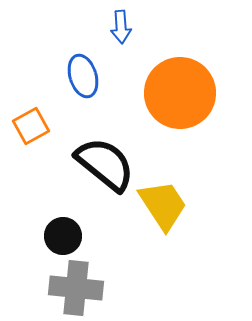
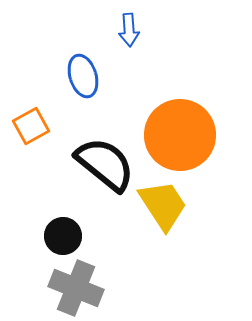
blue arrow: moved 8 px right, 3 px down
orange circle: moved 42 px down
gray cross: rotated 16 degrees clockwise
